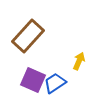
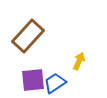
purple square: rotated 30 degrees counterclockwise
